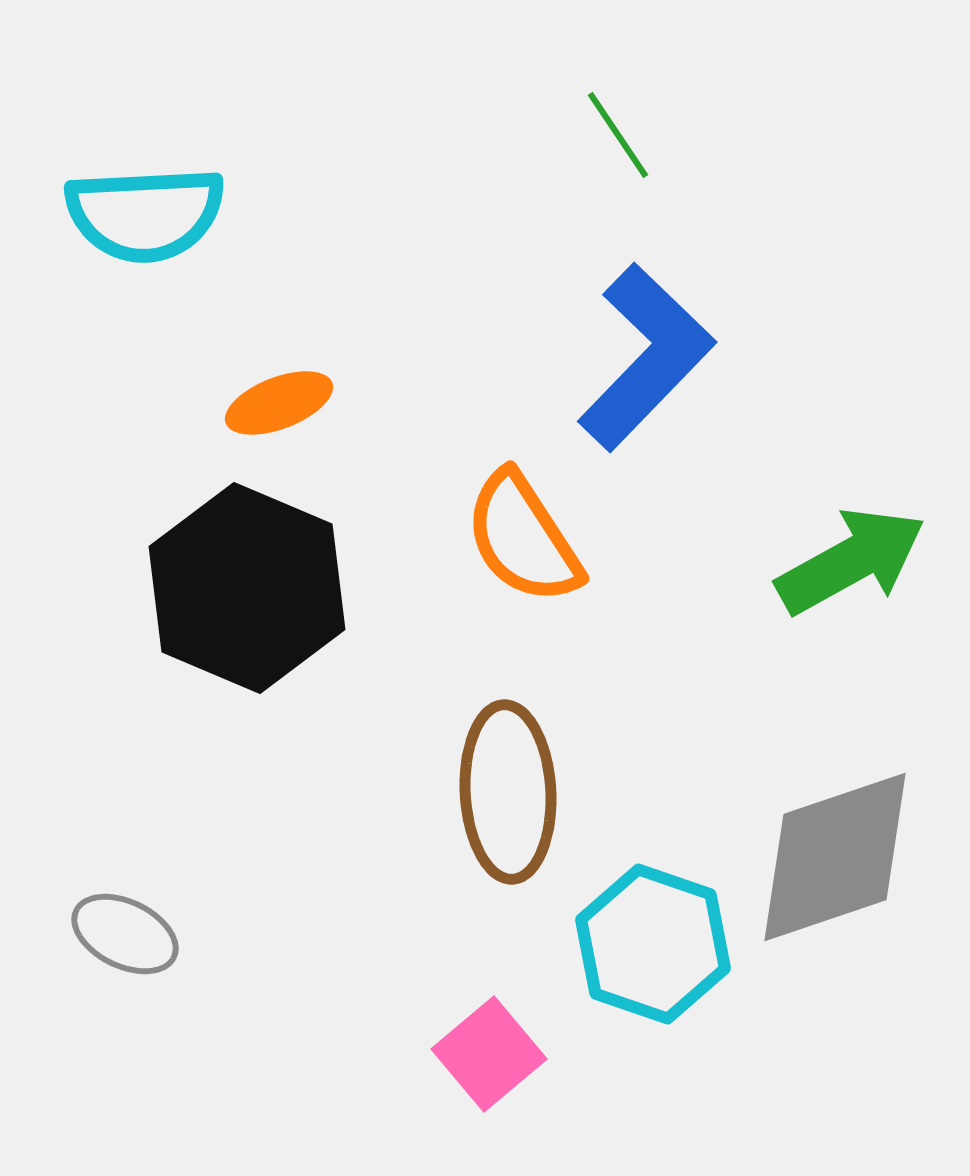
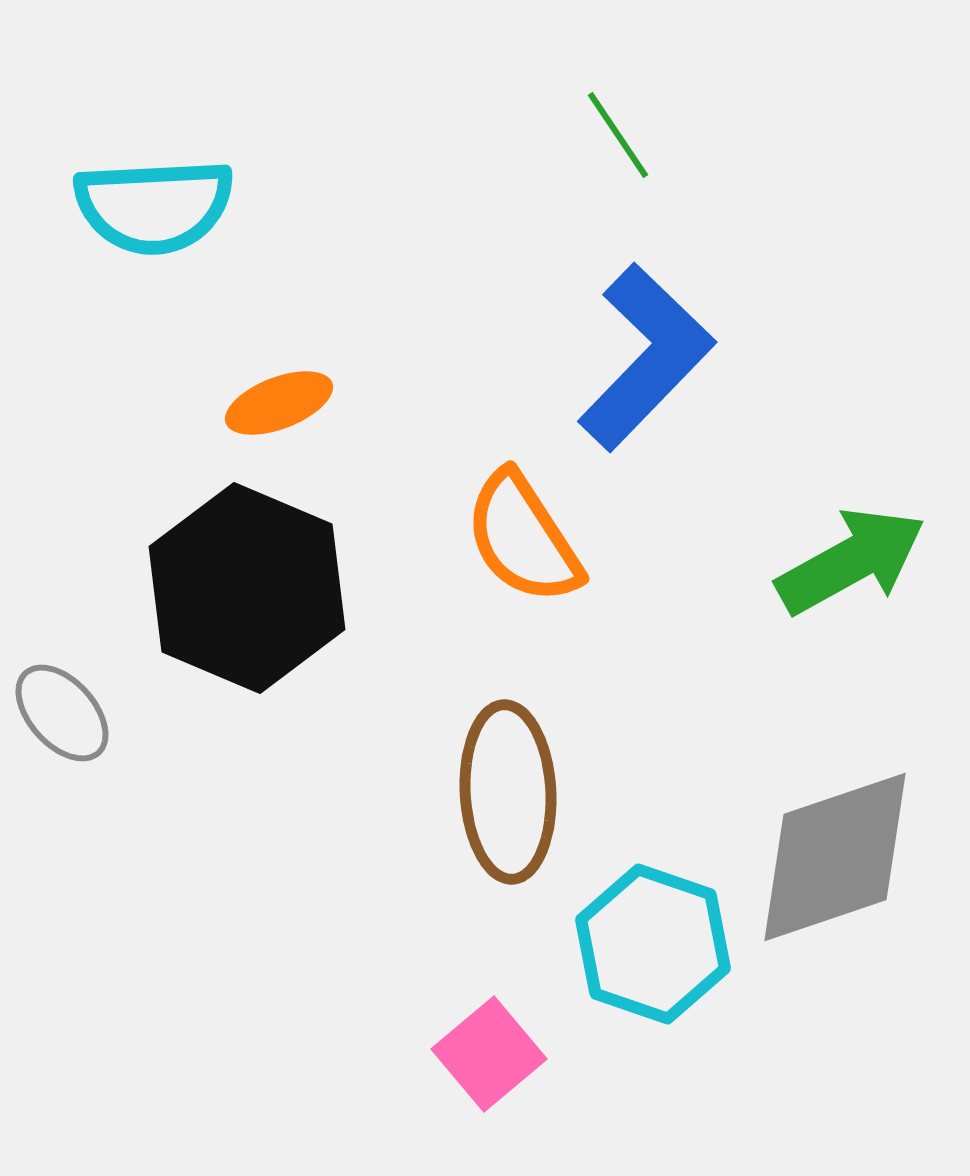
cyan semicircle: moved 9 px right, 8 px up
gray ellipse: moved 63 px left, 221 px up; rotated 22 degrees clockwise
